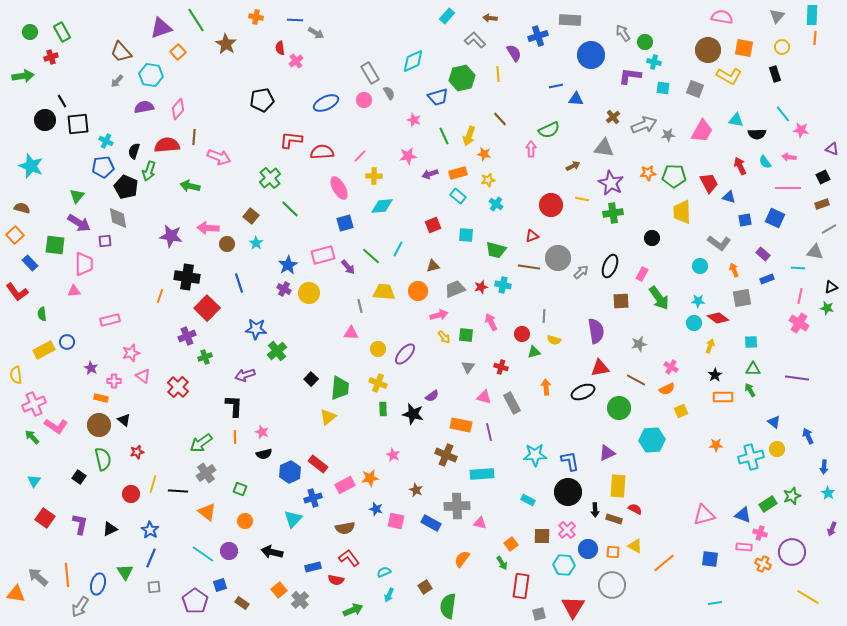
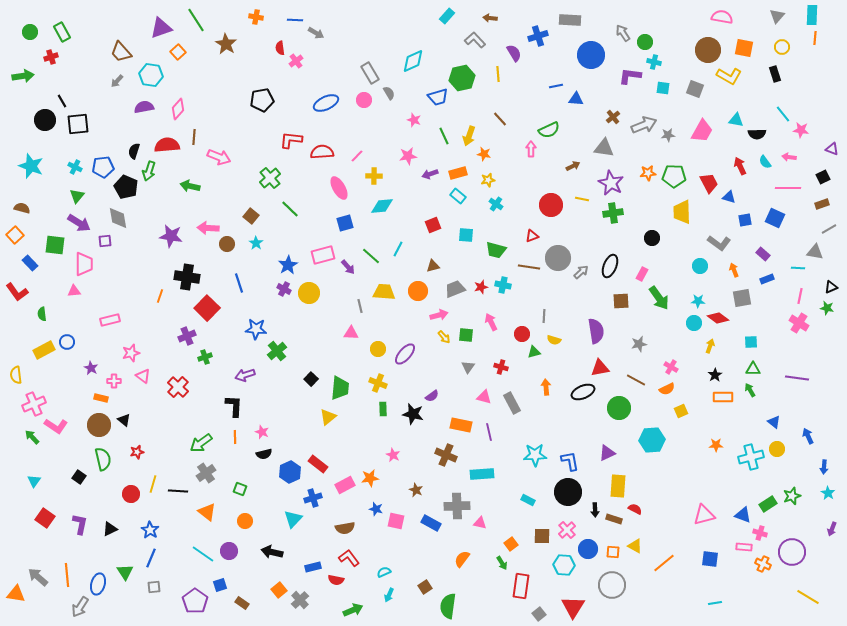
cyan cross at (106, 141): moved 31 px left, 26 px down
pink line at (360, 156): moved 3 px left
gray square at (539, 614): rotated 24 degrees counterclockwise
